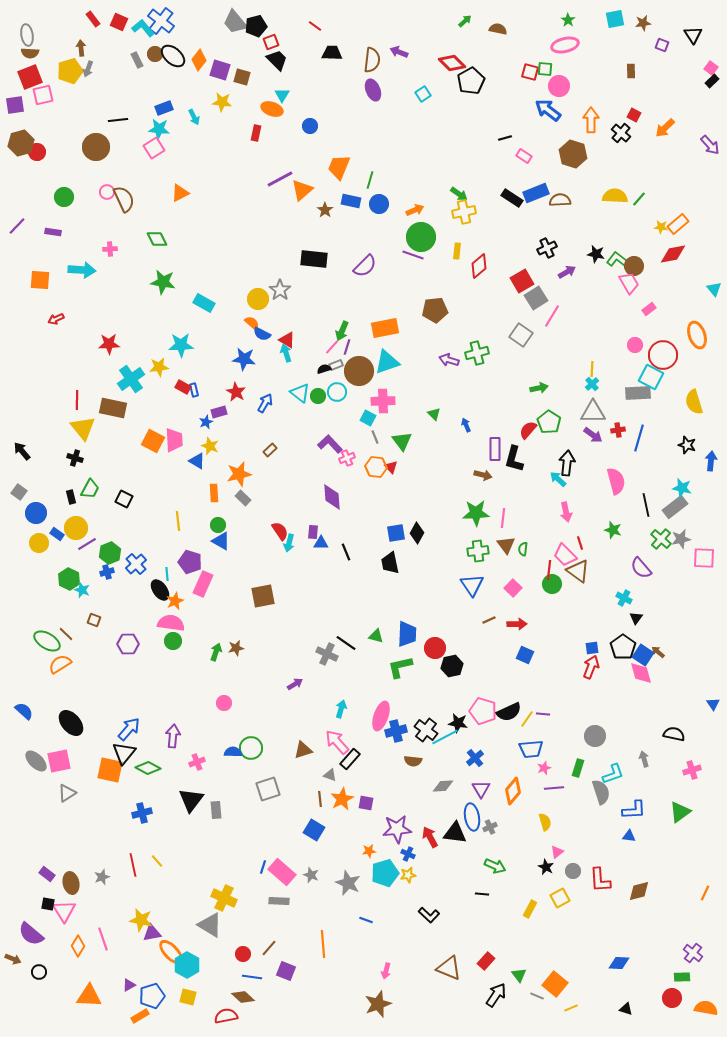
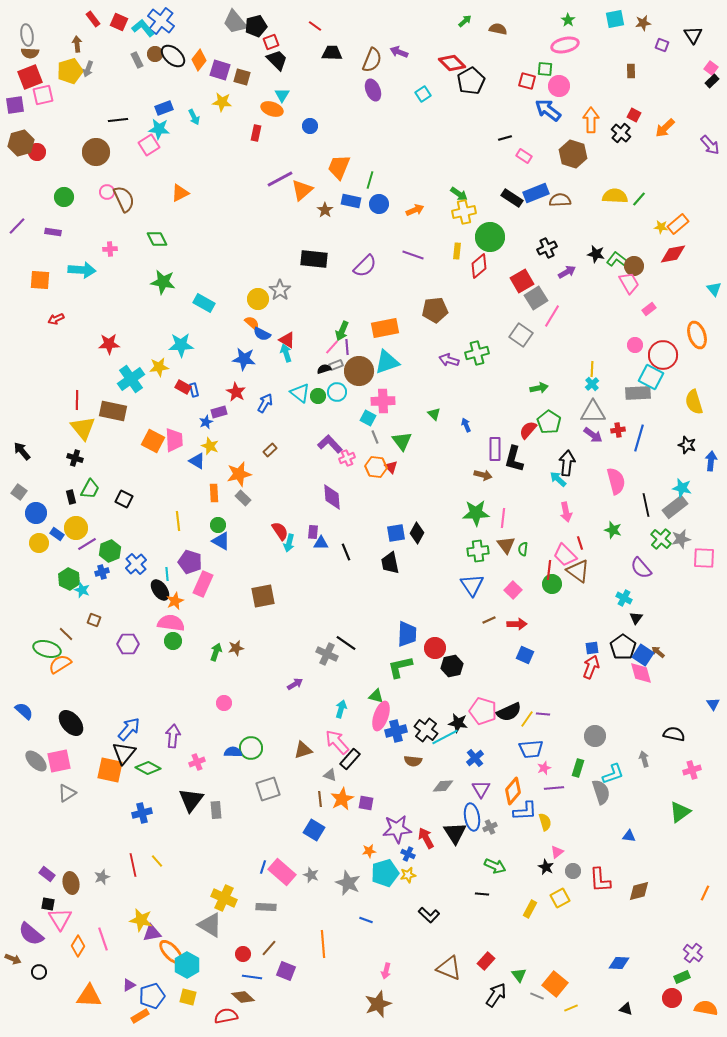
brown arrow at (81, 48): moved 4 px left, 4 px up
brown semicircle at (372, 60): rotated 15 degrees clockwise
red square at (530, 72): moved 3 px left, 9 px down
brown circle at (96, 147): moved 5 px down
pink square at (154, 148): moved 5 px left, 3 px up
green circle at (421, 237): moved 69 px right
purple line at (347, 347): rotated 21 degrees counterclockwise
brown rectangle at (113, 408): moved 3 px down
green hexagon at (110, 553): moved 2 px up
blue cross at (107, 572): moved 5 px left
pink square at (513, 588): moved 2 px down
green triangle at (376, 636): moved 60 px down
green ellipse at (47, 641): moved 8 px down; rotated 16 degrees counterclockwise
blue L-shape at (634, 810): moved 109 px left, 1 px down
black triangle at (455, 833): rotated 50 degrees clockwise
red arrow at (430, 837): moved 4 px left, 1 px down
gray rectangle at (279, 901): moved 13 px left, 6 px down
pink triangle at (64, 911): moved 4 px left, 8 px down
green rectangle at (682, 977): rotated 21 degrees counterclockwise
